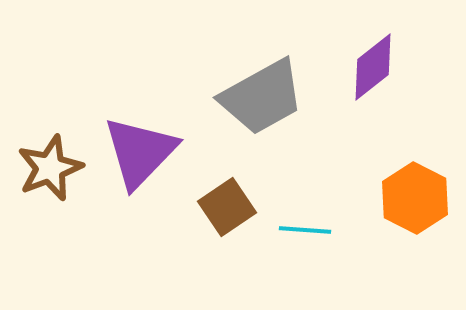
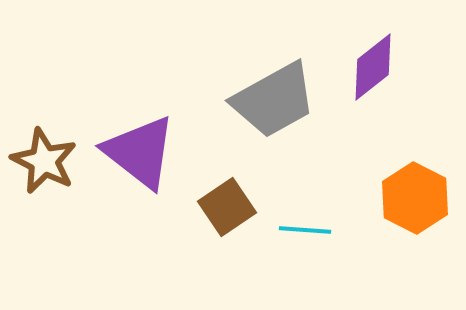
gray trapezoid: moved 12 px right, 3 px down
purple triangle: rotated 36 degrees counterclockwise
brown star: moved 6 px left, 7 px up; rotated 24 degrees counterclockwise
